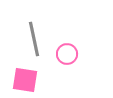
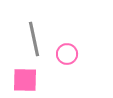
pink square: rotated 8 degrees counterclockwise
